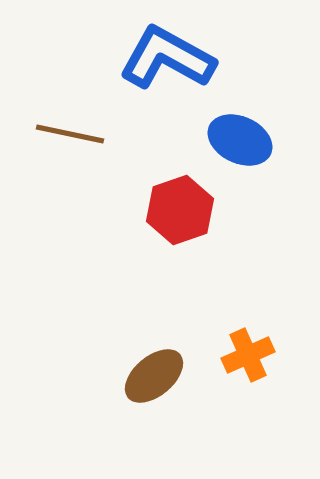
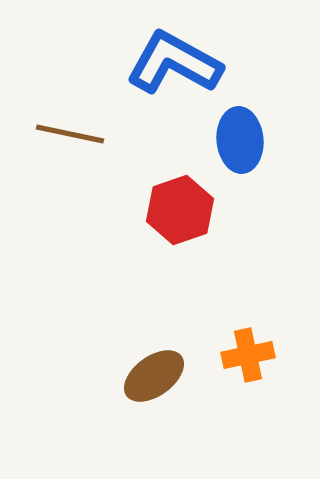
blue L-shape: moved 7 px right, 5 px down
blue ellipse: rotated 60 degrees clockwise
orange cross: rotated 12 degrees clockwise
brown ellipse: rotated 4 degrees clockwise
